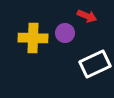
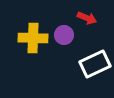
red arrow: moved 2 px down
purple circle: moved 1 px left, 2 px down
